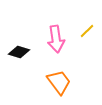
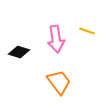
yellow line: rotated 63 degrees clockwise
